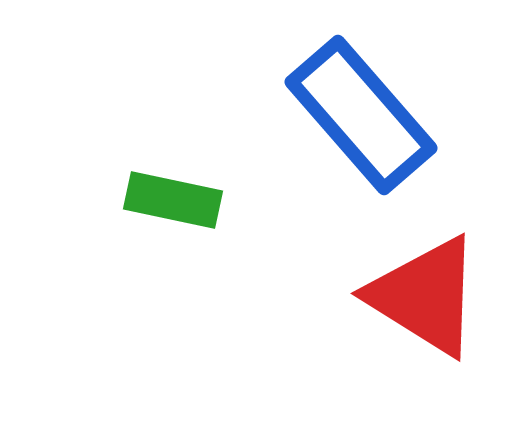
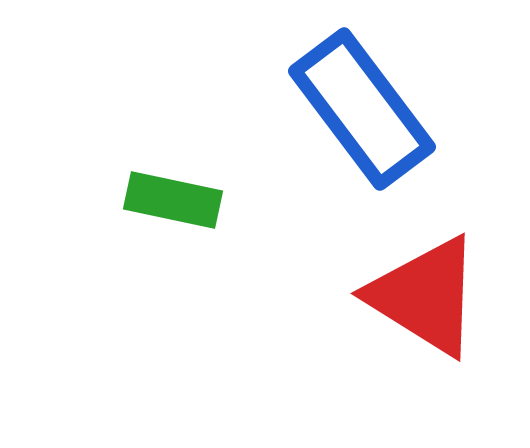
blue rectangle: moved 1 px right, 6 px up; rotated 4 degrees clockwise
